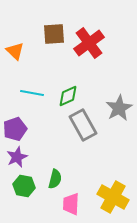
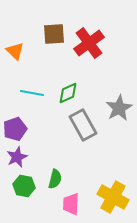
green diamond: moved 3 px up
